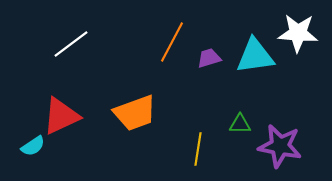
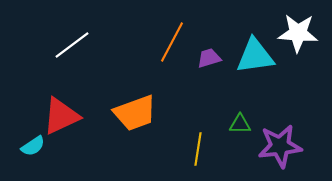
white line: moved 1 px right, 1 px down
purple star: rotated 18 degrees counterclockwise
